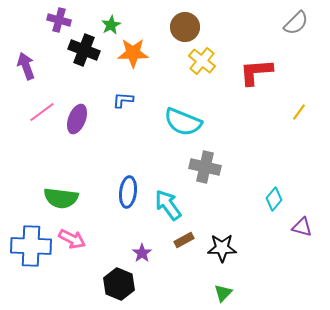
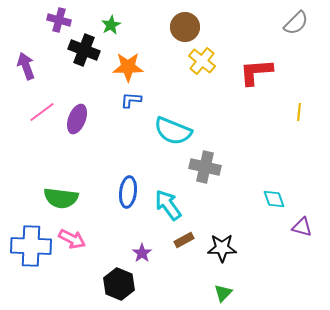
orange star: moved 5 px left, 14 px down
blue L-shape: moved 8 px right
yellow line: rotated 30 degrees counterclockwise
cyan semicircle: moved 10 px left, 9 px down
cyan diamond: rotated 60 degrees counterclockwise
